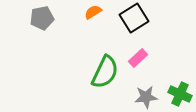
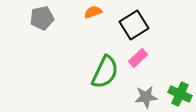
orange semicircle: rotated 12 degrees clockwise
black square: moved 7 px down
